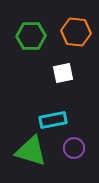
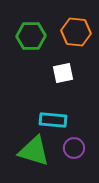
cyan rectangle: rotated 16 degrees clockwise
green triangle: moved 3 px right
